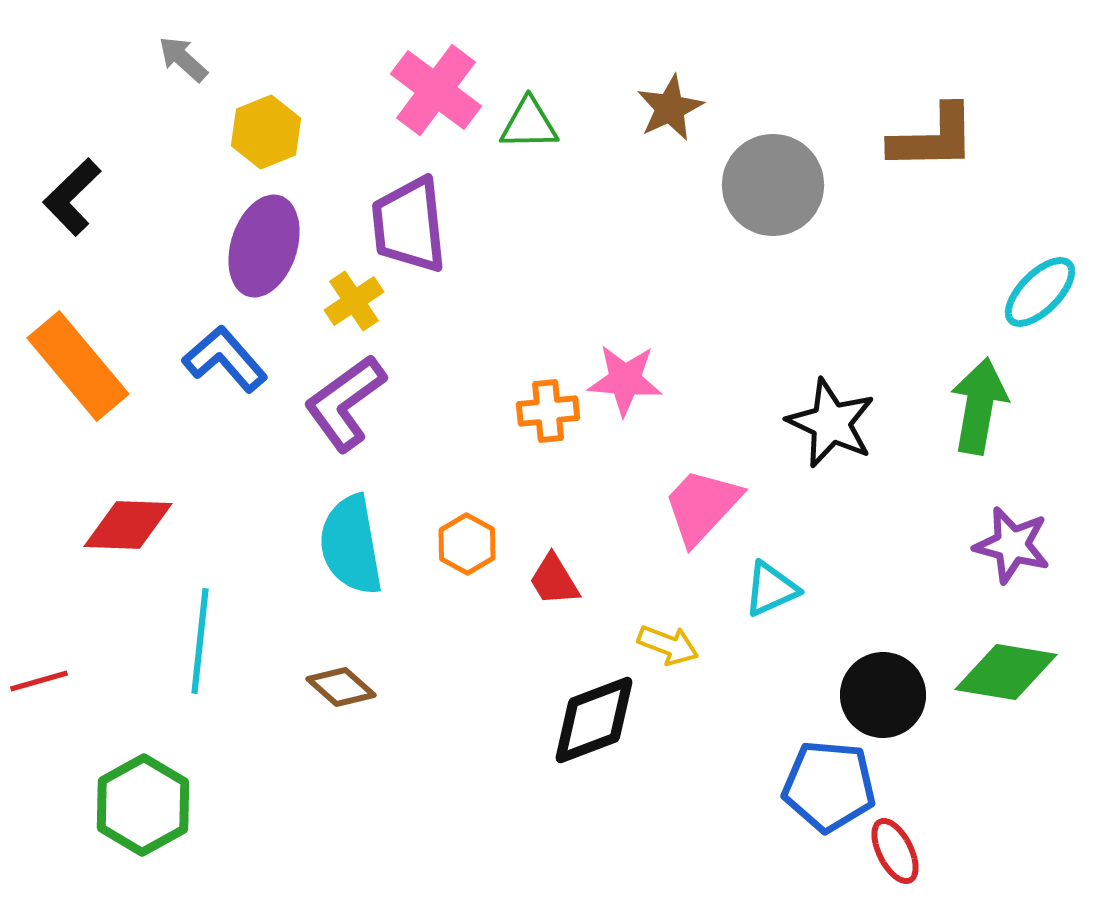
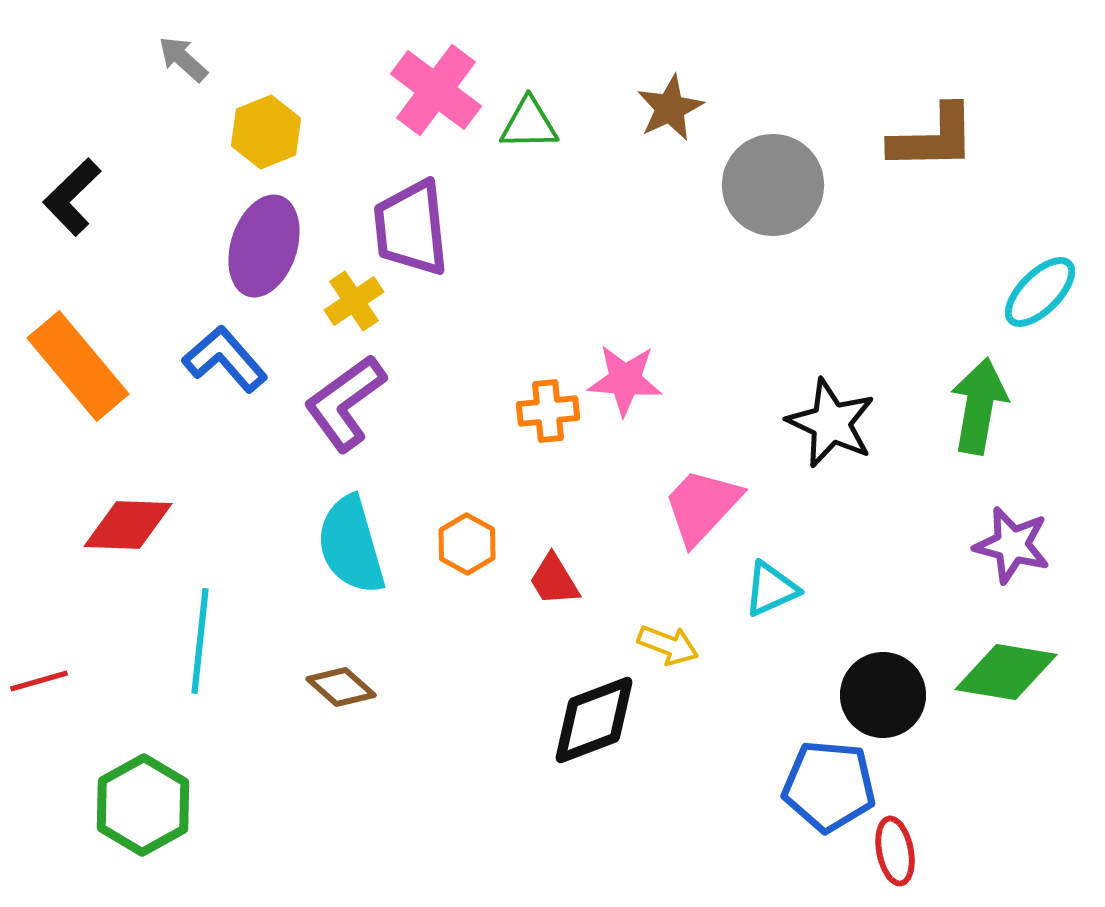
purple trapezoid: moved 2 px right, 3 px down
cyan semicircle: rotated 6 degrees counterclockwise
red ellipse: rotated 16 degrees clockwise
